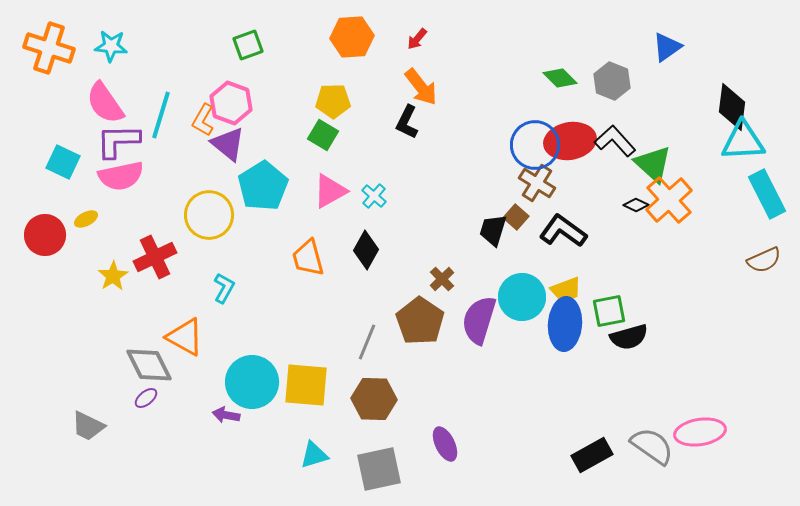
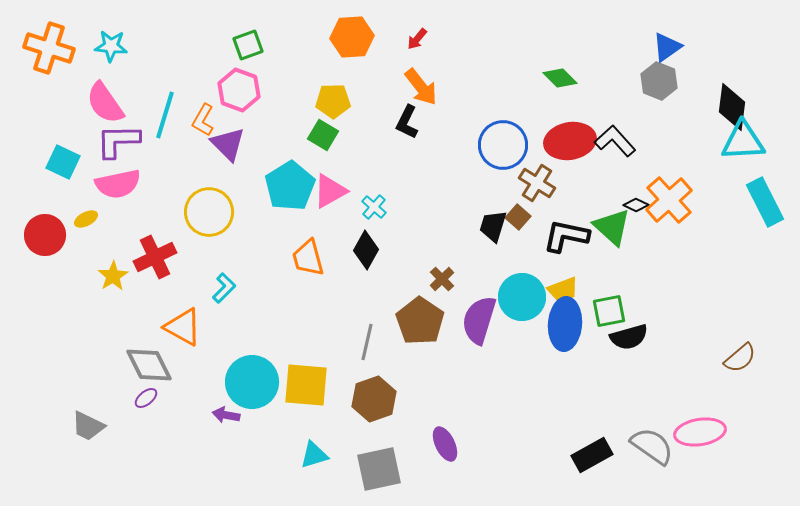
gray hexagon at (612, 81): moved 47 px right
pink hexagon at (231, 103): moved 8 px right, 13 px up
cyan line at (161, 115): moved 4 px right
purple triangle at (228, 144): rotated 6 degrees clockwise
blue circle at (535, 145): moved 32 px left
green triangle at (653, 164): moved 41 px left, 63 px down
pink semicircle at (121, 176): moved 3 px left, 8 px down
cyan pentagon at (263, 186): moved 27 px right
cyan rectangle at (767, 194): moved 2 px left, 8 px down
cyan cross at (374, 196): moved 11 px down
yellow circle at (209, 215): moved 3 px up
brown square at (516, 217): moved 2 px right
black trapezoid at (493, 230): moved 4 px up
black L-shape at (563, 231): moved 3 px right, 5 px down; rotated 24 degrees counterclockwise
brown semicircle at (764, 260): moved 24 px left, 98 px down; rotated 16 degrees counterclockwise
cyan L-shape at (224, 288): rotated 16 degrees clockwise
yellow trapezoid at (566, 290): moved 3 px left
orange triangle at (185, 337): moved 2 px left, 10 px up
gray line at (367, 342): rotated 9 degrees counterclockwise
brown hexagon at (374, 399): rotated 21 degrees counterclockwise
